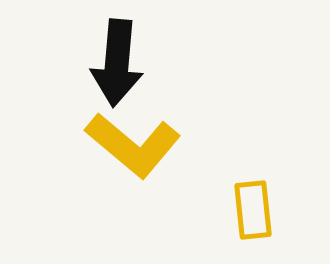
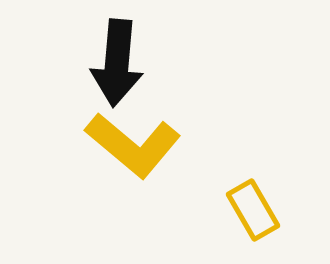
yellow rectangle: rotated 24 degrees counterclockwise
